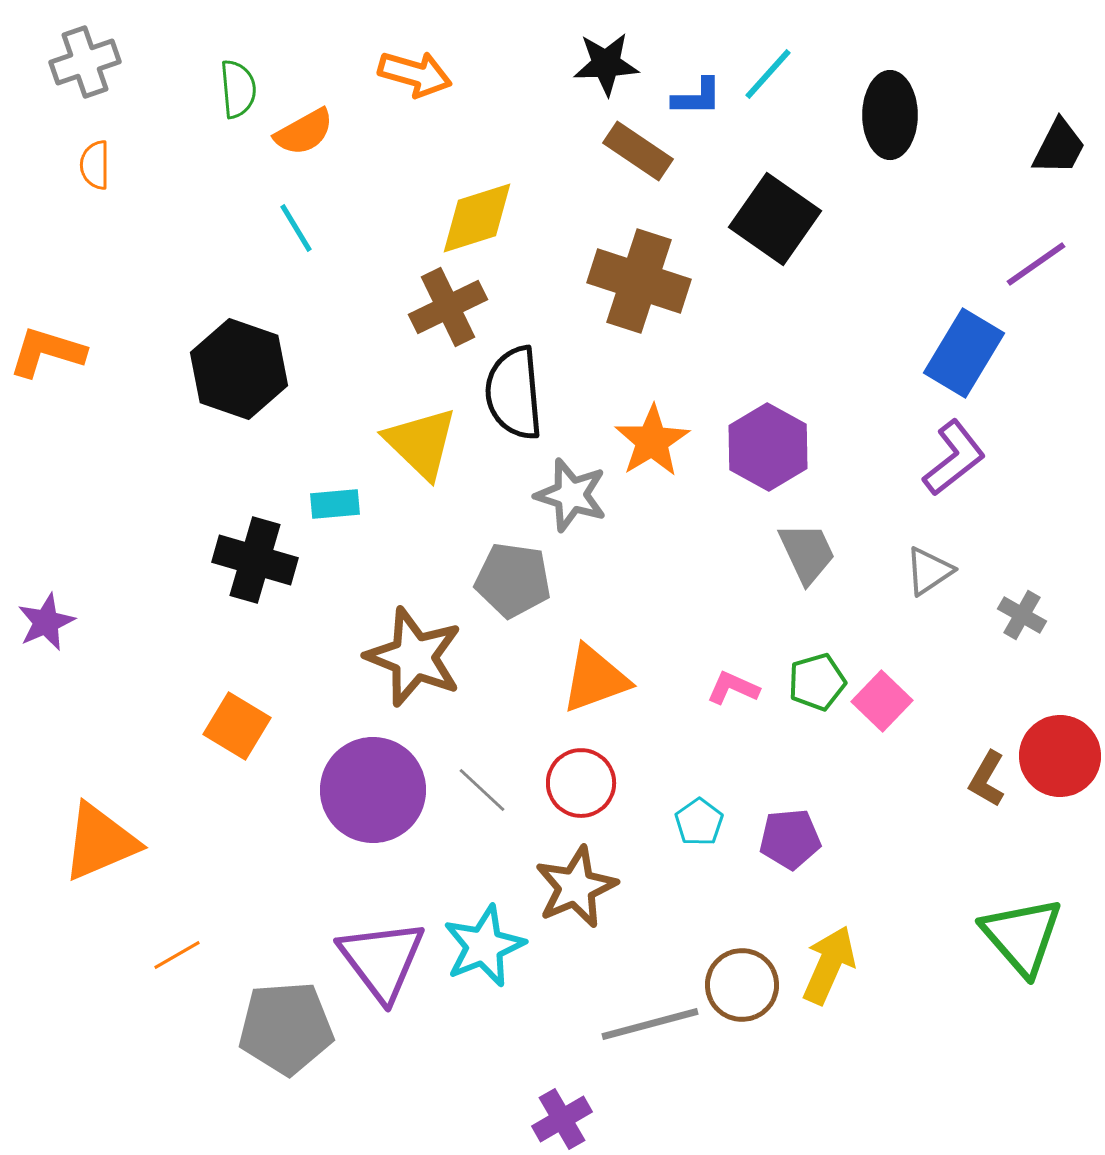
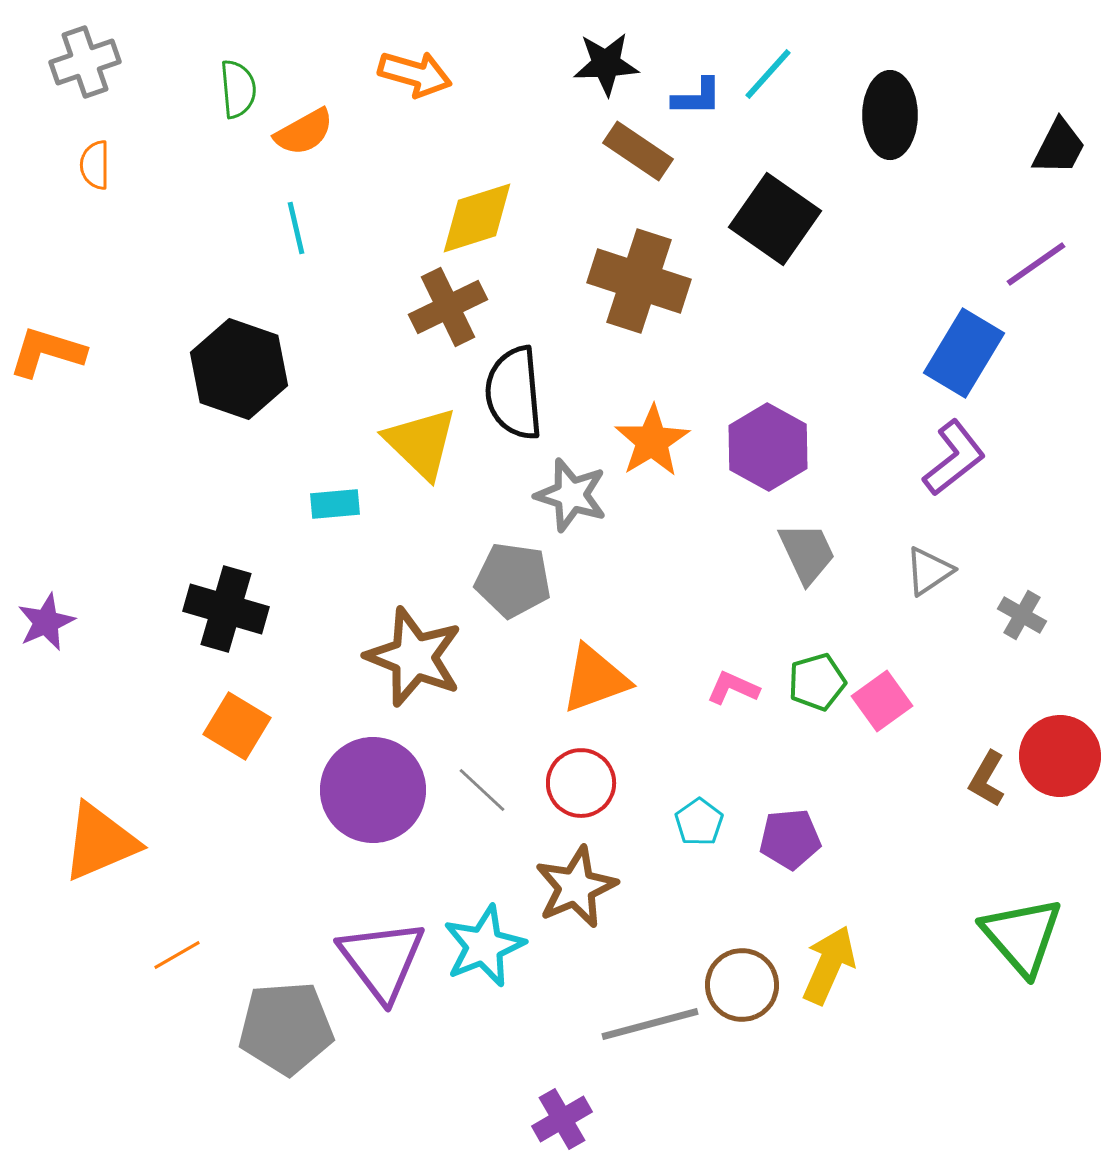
cyan line at (296, 228): rotated 18 degrees clockwise
black cross at (255, 560): moved 29 px left, 49 px down
pink square at (882, 701): rotated 10 degrees clockwise
